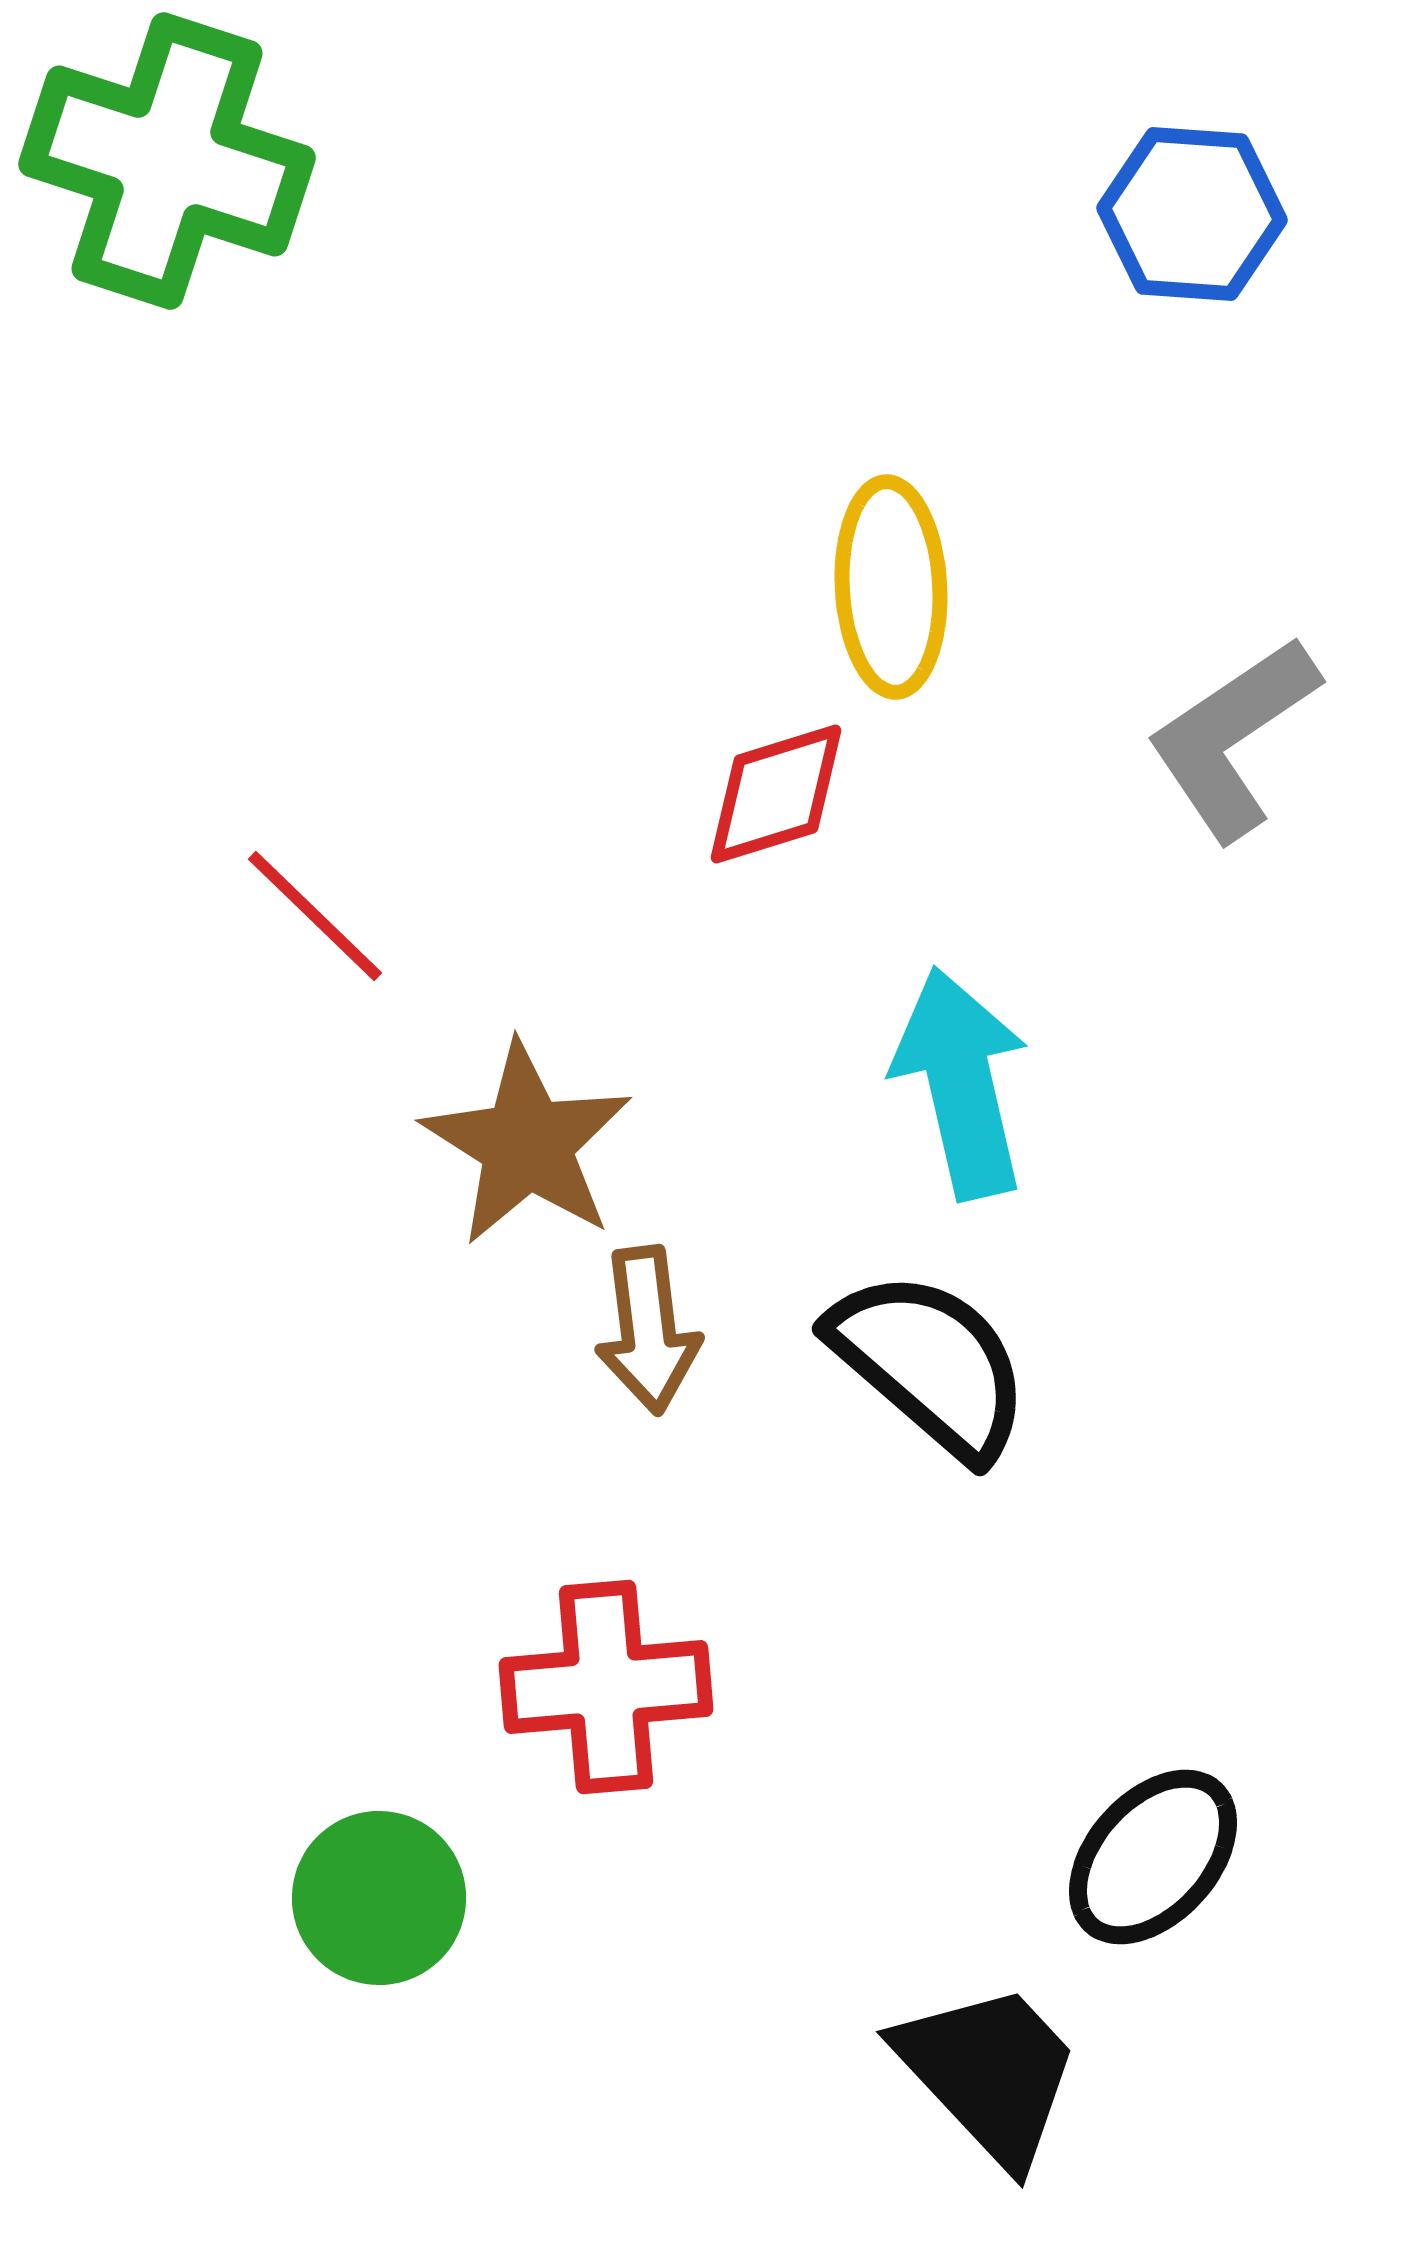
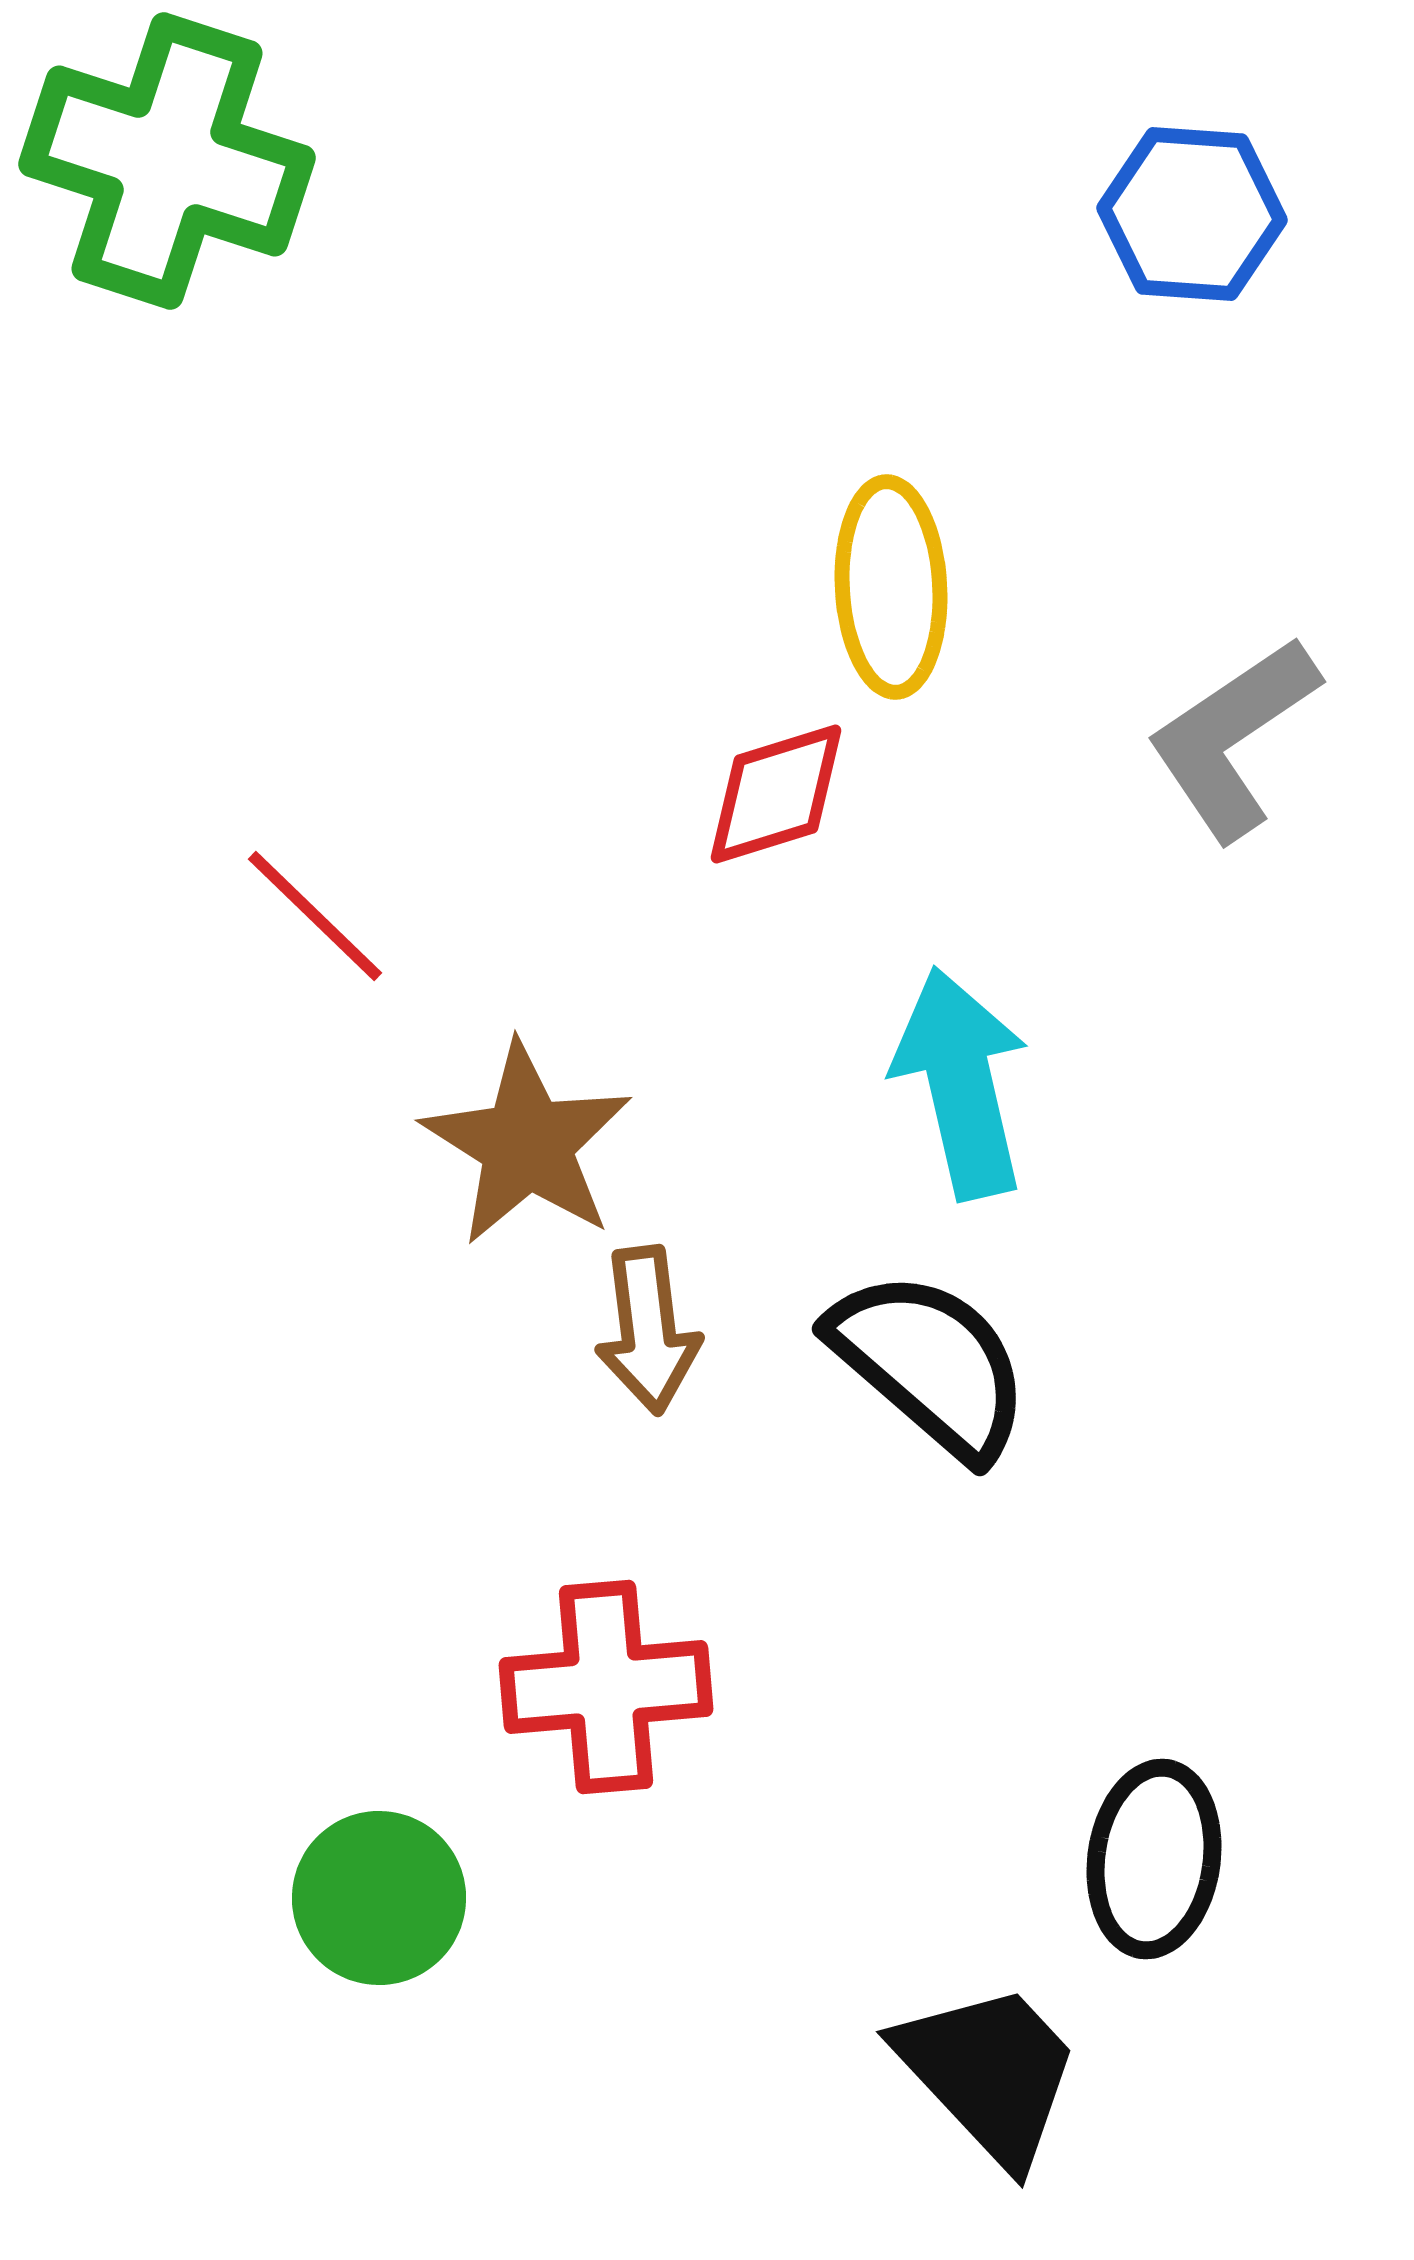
black ellipse: moved 1 px right, 2 px down; rotated 34 degrees counterclockwise
